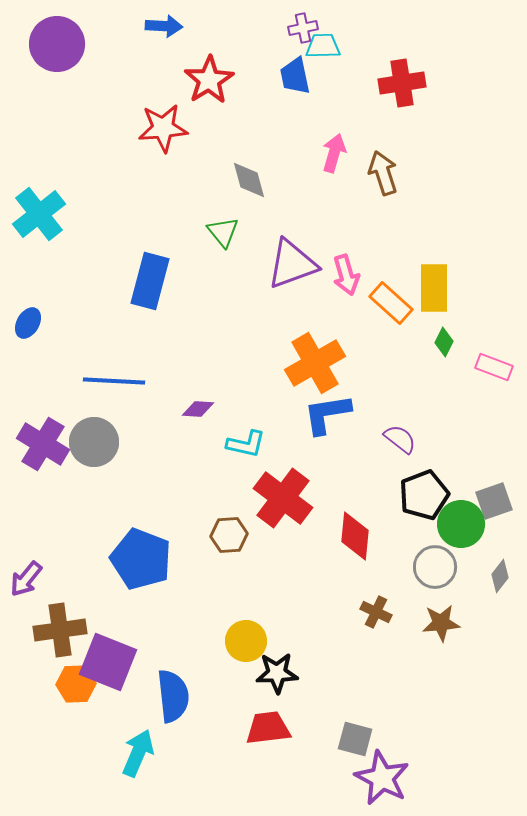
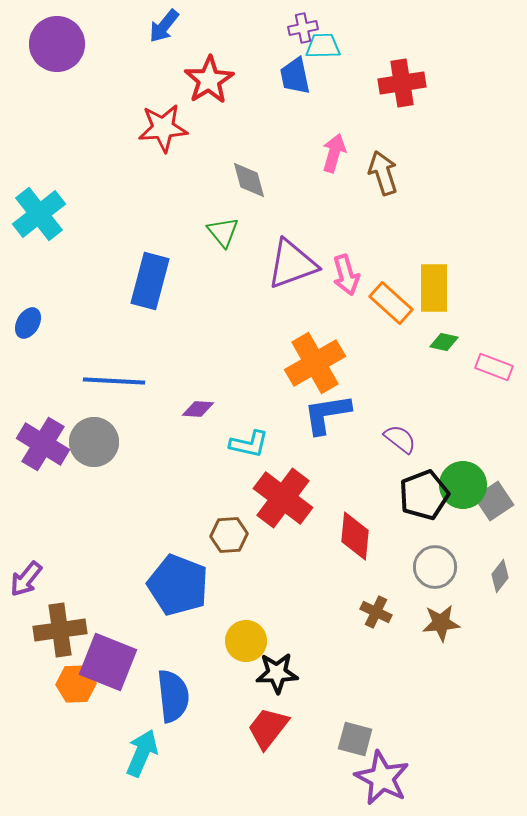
blue arrow at (164, 26): rotated 126 degrees clockwise
green diamond at (444, 342): rotated 76 degrees clockwise
cyan L-shape at (246, 444): moved 3 px right
gray square at (494, 501): rotated 15 degrees counterclockwise
green circle at (461, 524): moved 2 px right, 39 px up
blue pentagon at (141, 559): moved 37 px right, 26 px down
red trapezoid at (268, 728): rotated 45 degrees counterclockwise
cyan arrow at (138, 753): moved 4 px right
